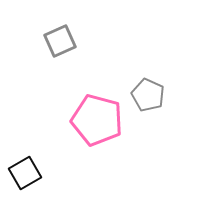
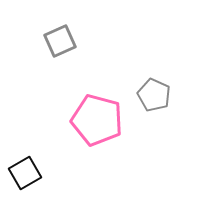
gray pentagon: moved 6 px right
